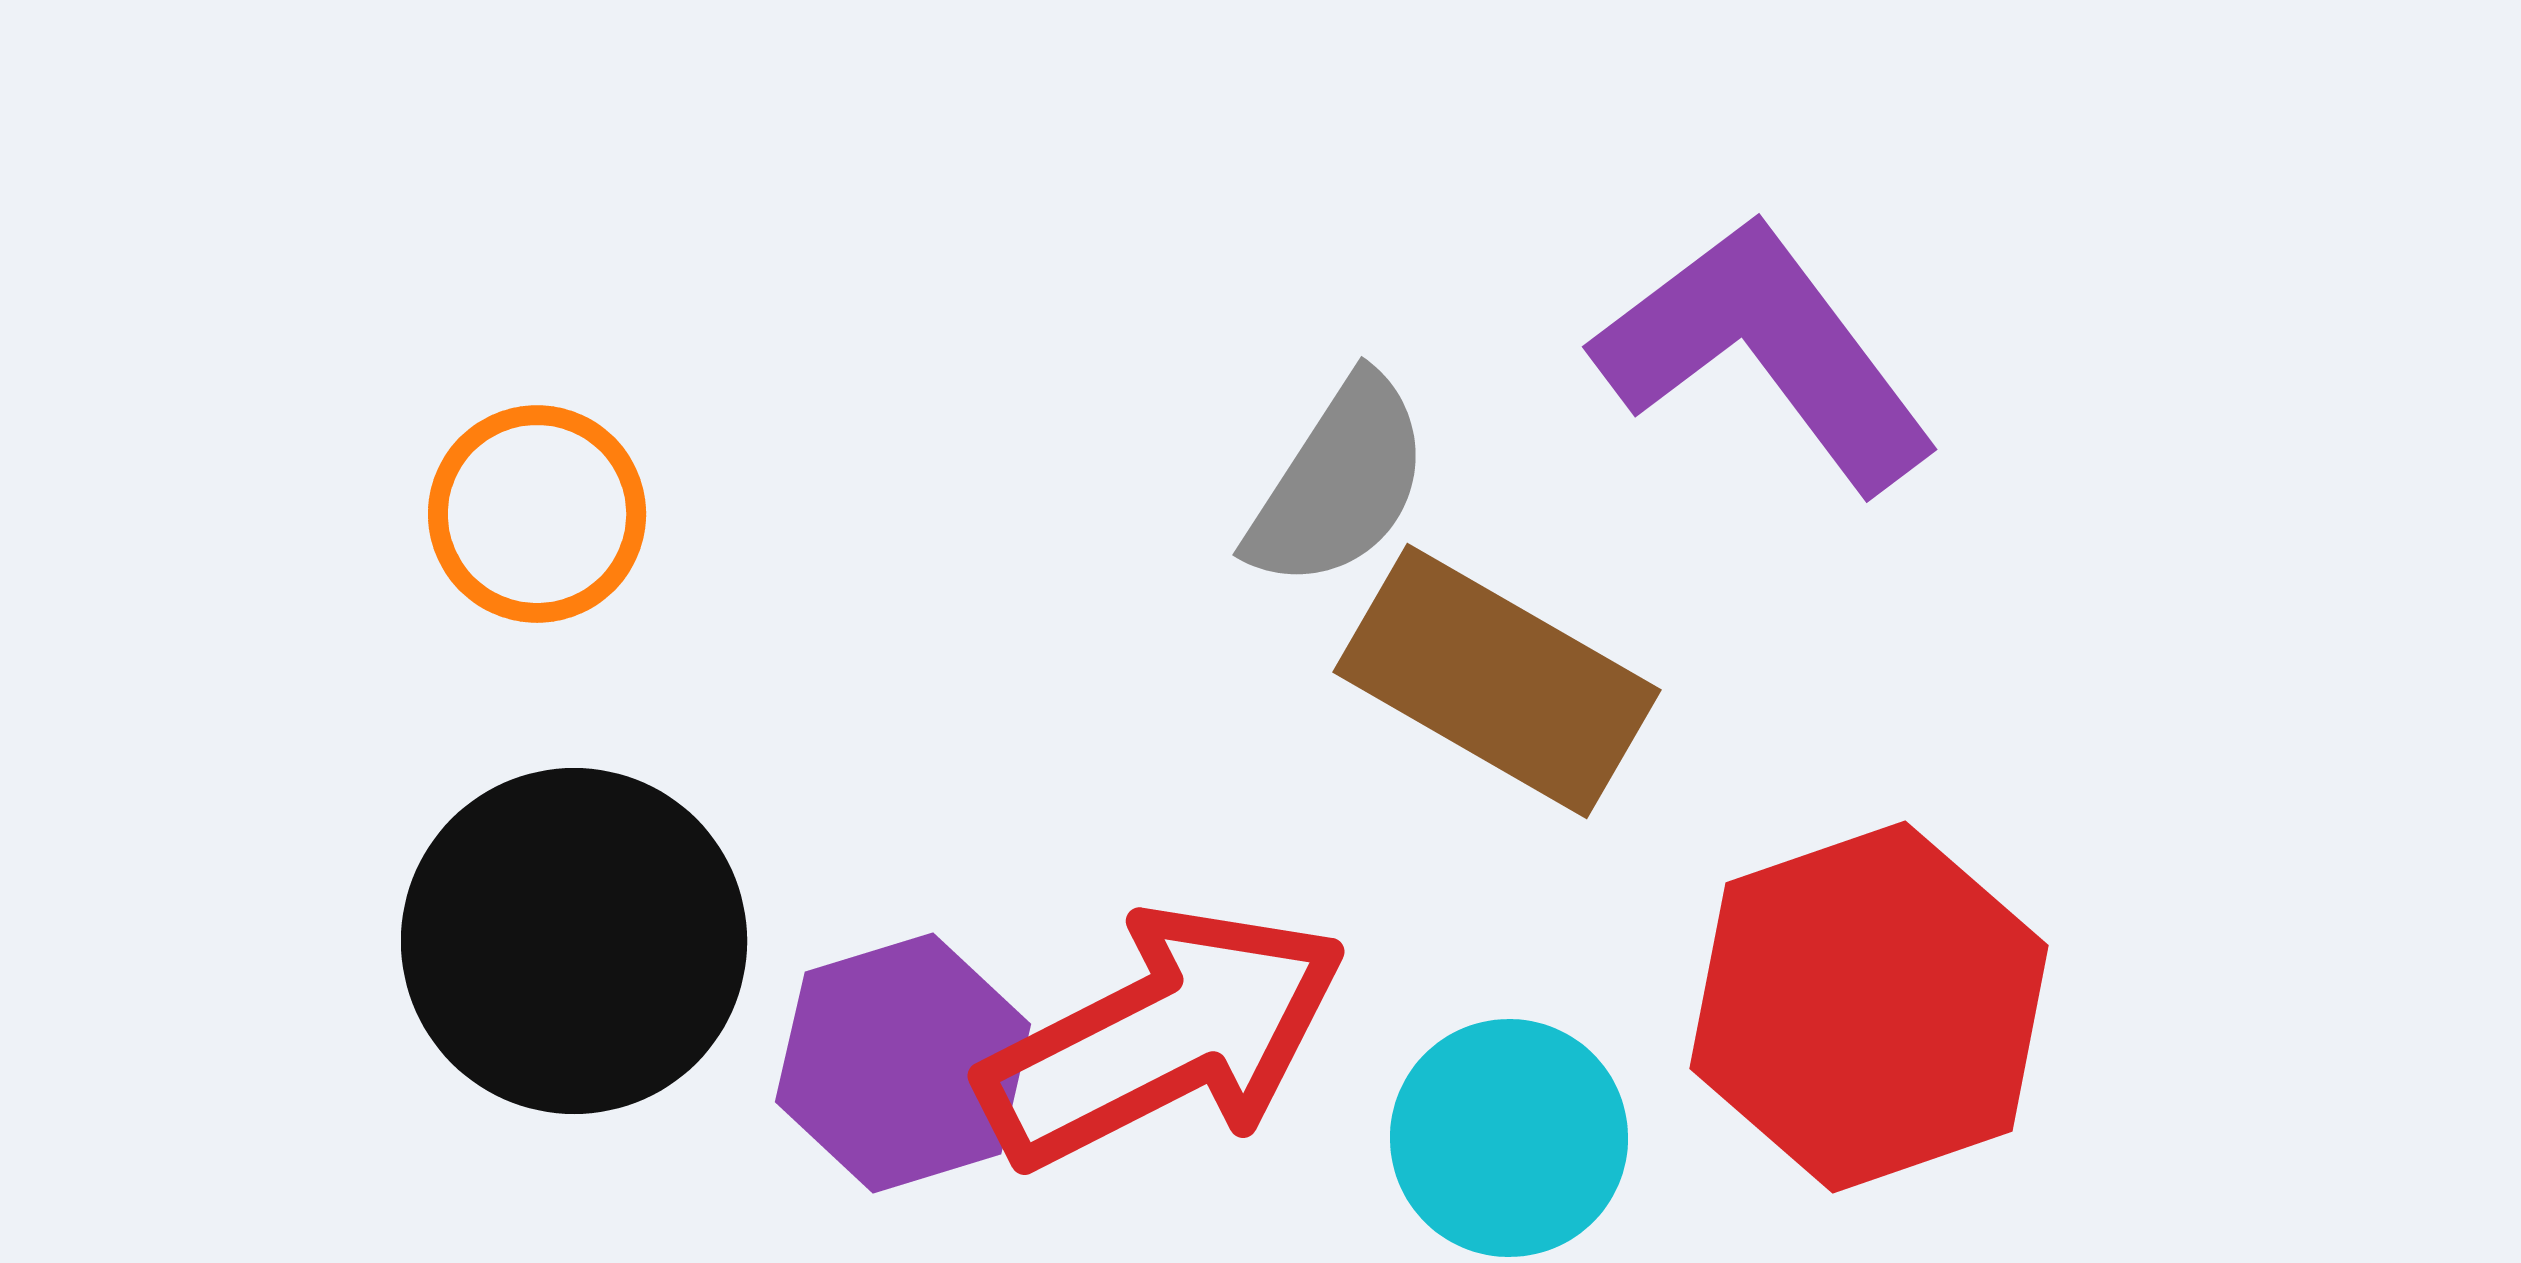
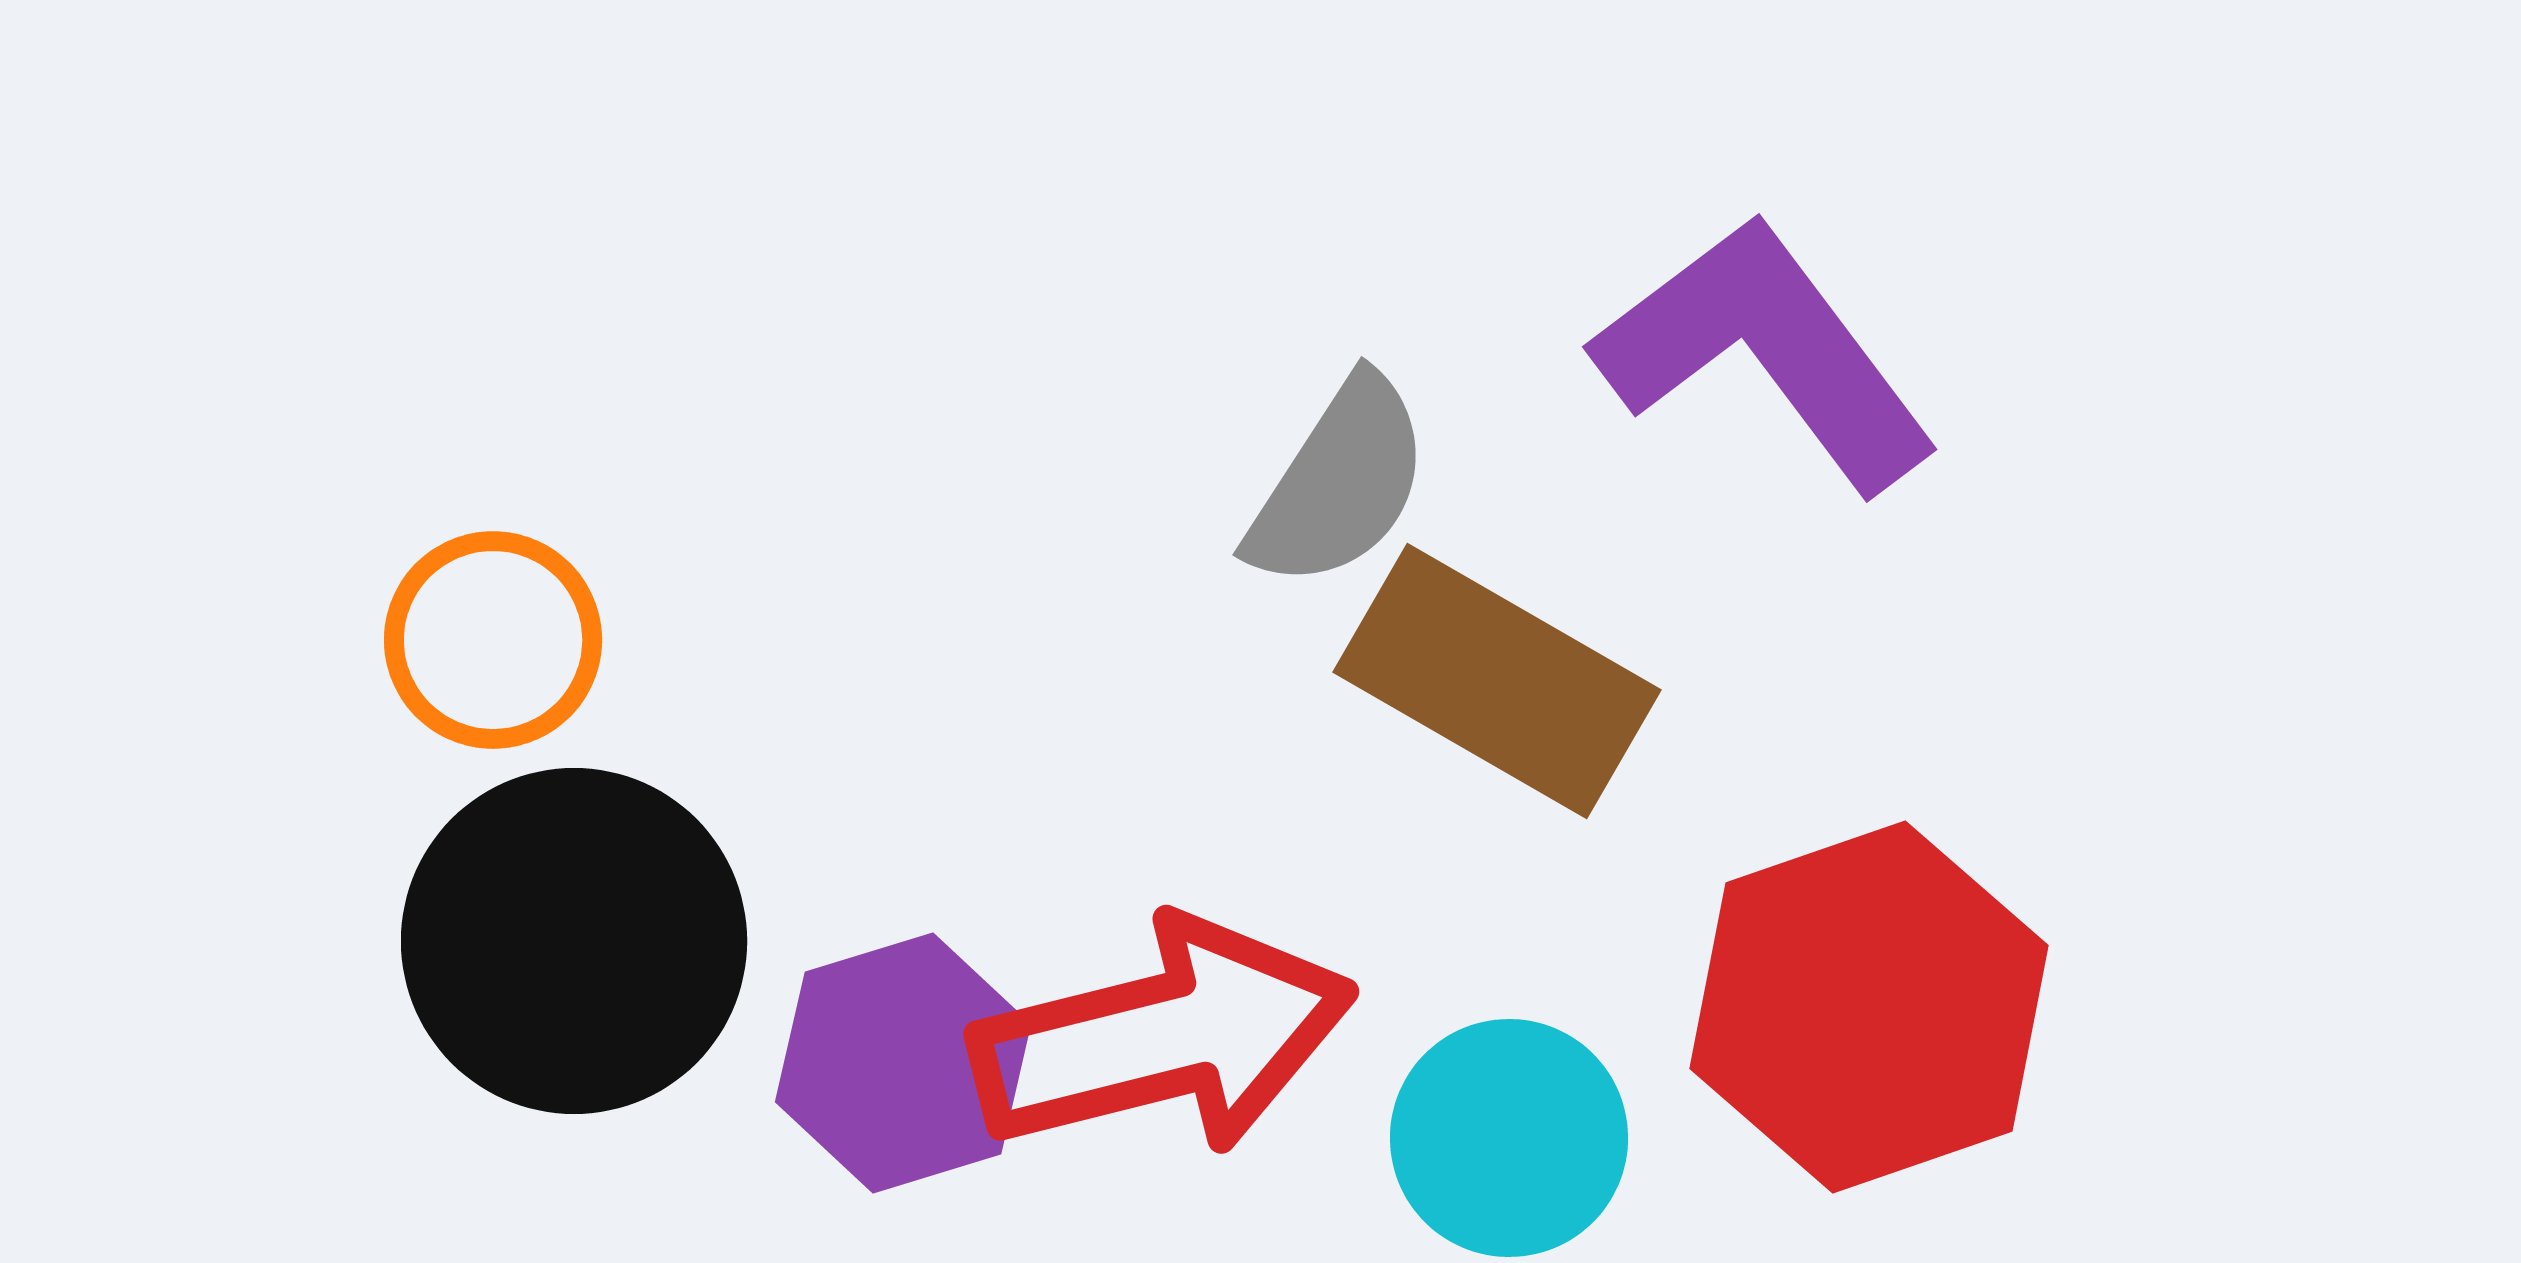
orange circle: moved 44 px left, 126 px down
red arrow: rotated 13 degrees clockwise
